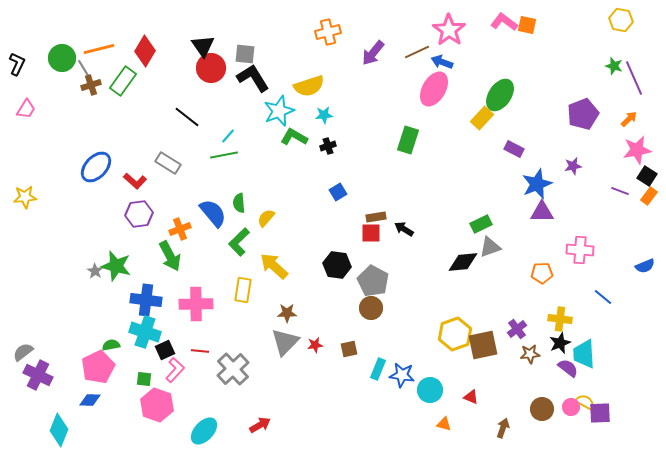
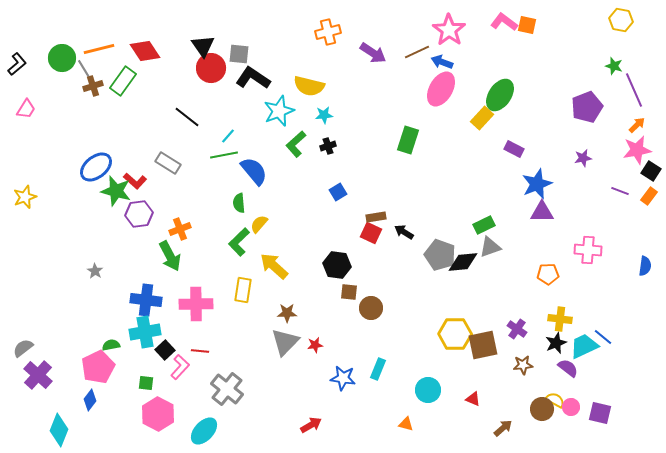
red diamond at (145, 51): rotated 64 degrees counterclockwise
purple arrow at (373, 53): rotated 96 degrees counterclockwise
gray square at (245, 54): moved 6 px left
black L-shape at (17, 64): rotated 25 degrees clockwise
black L-shape at (253, 78): rotated 24 degrees counterclockwise
purple line at (634, 78): moved 12 px down
brown cross at (91, 85): moved 2 px right, 1 px down
yellow semicircle at (309, 86): rotated 32 degrees clockwise
pink ellipse at (434, 89): moved 7 px right
purple pentagon at (583, 114): moved 4 px right, 7 px up
orange arrow at (629, 119): moved 8 px right, 6 px down
green L-shape at (294, 137): moved 2 px right, 7 px down; rotated 72 degrees counterclockwise
purple star at (573, 166): moved 10 px right, 8 px up
blue ellipse at (96, 167): rotated 8 degrees clockwise
black square at (647, 176): moved 4 px right, 5 px up
yellow star at (25, 197): rotated 15 degrees counterclockwise
blue semicircle at (213, 213): moved 41 px right, 42 px up
yellow semicircle at (266, 218): moved 7 px left, 6 px down
green rectangle at (481, 224): moved 3 px right, 1 px down
black arrow at (404, 229): moved 3 px down
red square at (371, 233): rotated 25 degrees clockwise
pink cross at (580, 250): moved 8 px right
green star at (116, 266): moved 75 px up
blue semicircle at (645, 266): rotated 60 degrees counterclockwise
orange pentagon at (542, 273): moved 6 px right, 1 px down
gray pentagon at (373, 281): moved 67 px right, 26 px up; rotated 8 degrees counterclockwise
blue line at (603, 297): moved 40 px down
purple cross at (517, 329): rotated 18 degrees counterclockwise
cyan cross at (145, 332): rotated 28 degrees counterclockwise
yellow hexagon at (455, 334): rotated 20 degrees clockwise
black star at (560, 343): moved 4 px left
brown square at (349, 349): moved 57 px up; rotated 18 degrees clockwise
black square at (165, 350): rotated 18 degrees counterclockwise
gray semicircle at (23, 352): moved 4 px up
brown star at (530, 354): moved 7 px left, 11 px down
cyan trapezoid at (584, 354): moved 8 px up; rotated 68 degrees clockwise
gray cross at (233, 369): moved 6 px left, 20 px down; rotated 8 degrees counterclockwise
pink L-shape at (175, 370): moved 5 px right, 3 px up
purple cross at (38, 375): rotated 16 degrees clockwise
blue star at (402, 375): moved 59 px left, 3 px down
green square at (144, 379): moved 2 px right, 4 px down
cyan circle at (430, 390): moved 2 px left
red triangle at (471, 397): moved 2 px right, 2 px down
blue diamond at (90, 400): rotated 55 degrees counterclockwise
yellow semicircle at (585, 402): moved 30 px left, 2 px up
pink hexagon at (157, 405): moved 1 px right, 9 px down; rotated 8 degrees clockwise
purple square at (600, 413): rotated 15 degrees clockwise
orange triangle at (444, 424): moved 38 px left
red arrow at (260, 425): moved 51 px right
brown arrow at (503, 428): rotated 30 degrees clockwise
